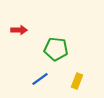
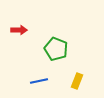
green pentagon: rotated 15 degrees clockwise
blue line: moved 1 px left, 2 px down; rotated 24 degrees clockwise
